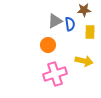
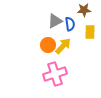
yellow arrow: moved 21 px left, 15 px up; rotated 60 degrees counterclockwise
